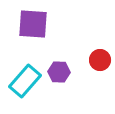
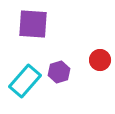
purple hexagon: rotated 20 degrees counterclockwise
